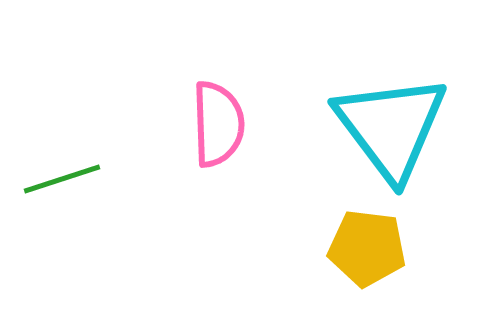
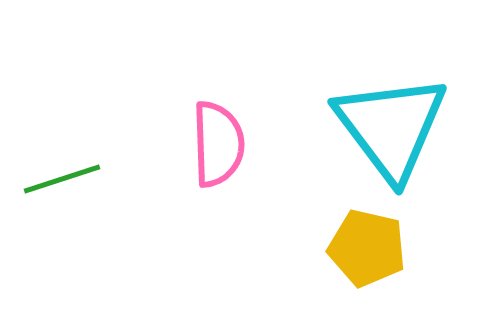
pink semicircle: moved 20 px down
yellow pentagon: rotated 6 degrees clockwise
